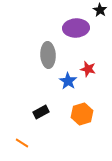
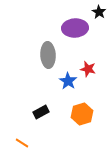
black star: moved 1 px left, 2 px down
purple ellipse: moved 1 px left
